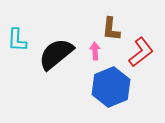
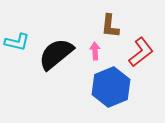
brown L-shape: moved 1 px left, 3 px up
cyan L-shape: moved 2 px down; rotated 80 degrees counterclockwise
